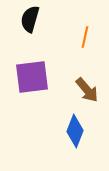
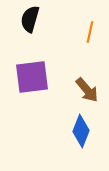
orange line: moved 5 px right, 5 px up
blue diamond: moved 6 px right
